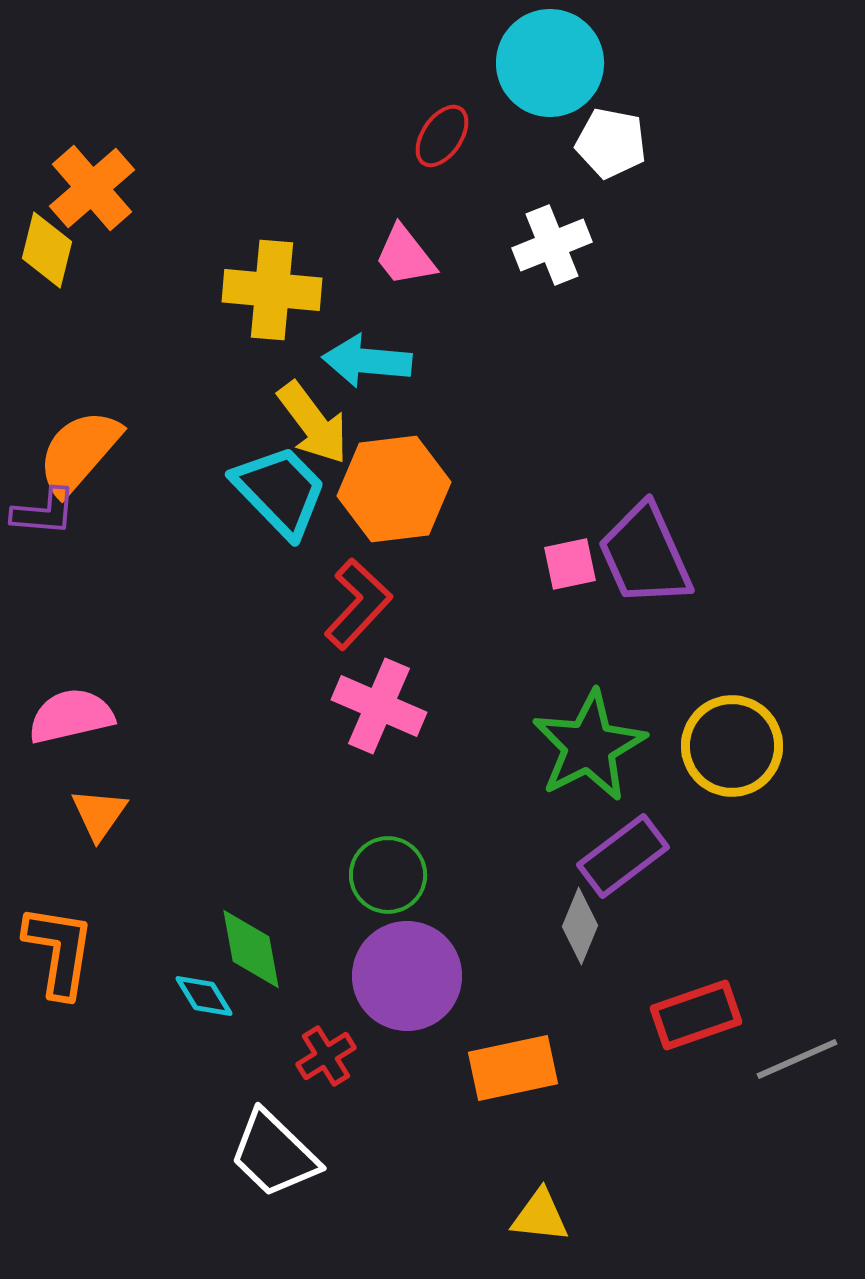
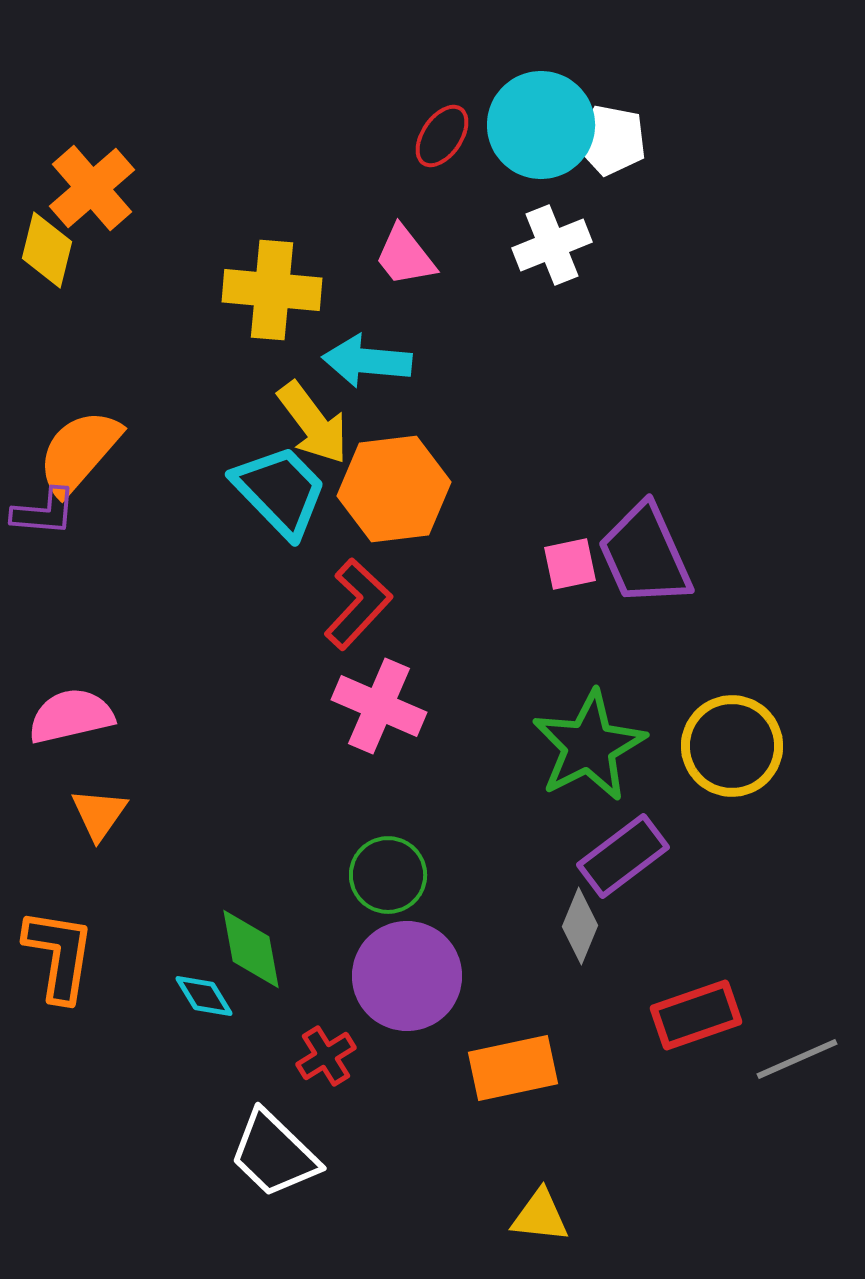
cyan circle: moved 9 px left, 62 px down
white pentagon: moved 3 px up
orange L-shape: moved 4 px down
